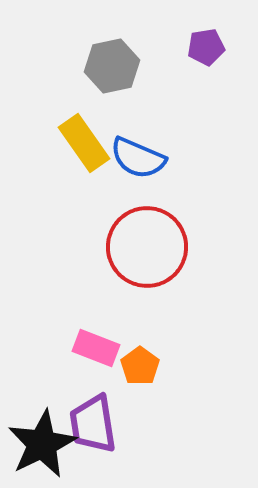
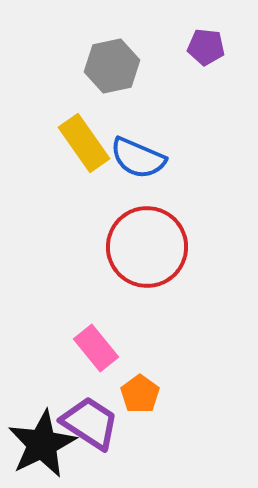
purple pentagon: rotated 15 degrees clockwise
pink rectangle: rotated 30 degrees clockwise
orange pentagon: moved 28 px down
purple trapezoid: moved 3 px left, 1 px up; rotated 132 degrees clockwise
